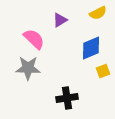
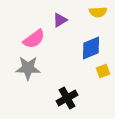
yellow semicircle: moved 1 px up; rotated 24 degrees clockwise
pink semicircle: rotated 100 degrees clockwise
black cross: rotated 20 degrees counterclockwise
